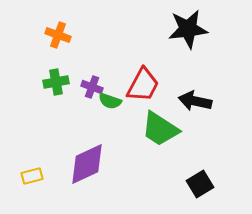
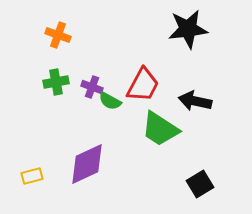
green semicircle: rotated 10 degrees clockwise
